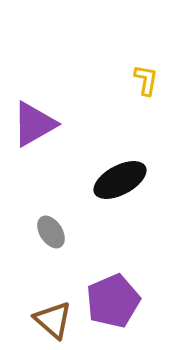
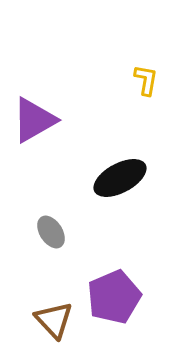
purple triangle: moved 4 px up
black ellipse: moved 2 px up
purple pentagon: moved 1 px right, 4 px up
brown triangle: moved 1 px right; rotated 6 degrees clockwise
